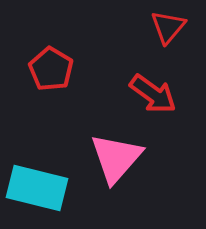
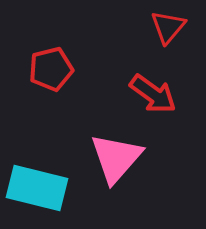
red pentagon: rotated 27 degrees clockwise
